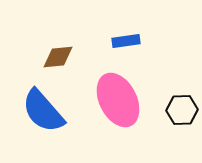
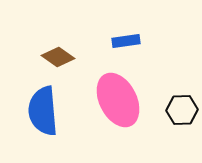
brown diamond: rotated 40 degrees clockwise
blue semicircle: rotated 36 degrees clockwise
